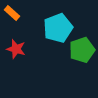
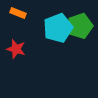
orange rectangle: moved 6 px right; rotated 21 degrees counterclockwise
green pentagon: moved 2 px left, 24 px up
